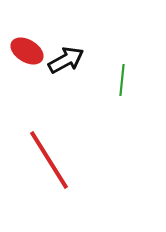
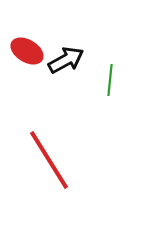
green line: moved 12 px left
